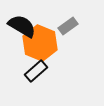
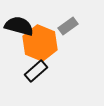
black semicircle: moved 3 px left; rotated 16 degrees counterclockwise
